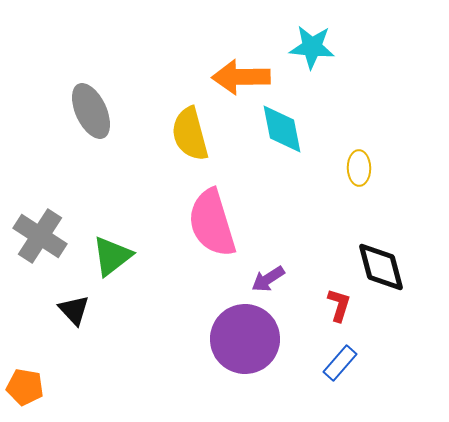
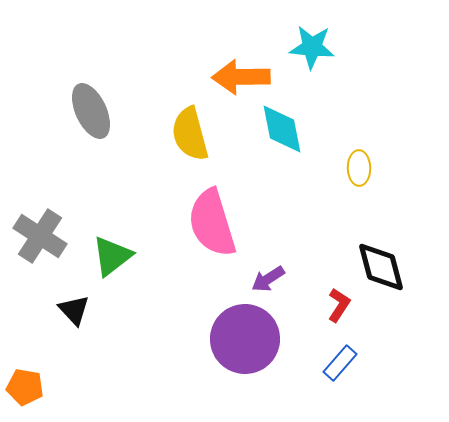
red L-shape: rotated 16 degrees clockwise
